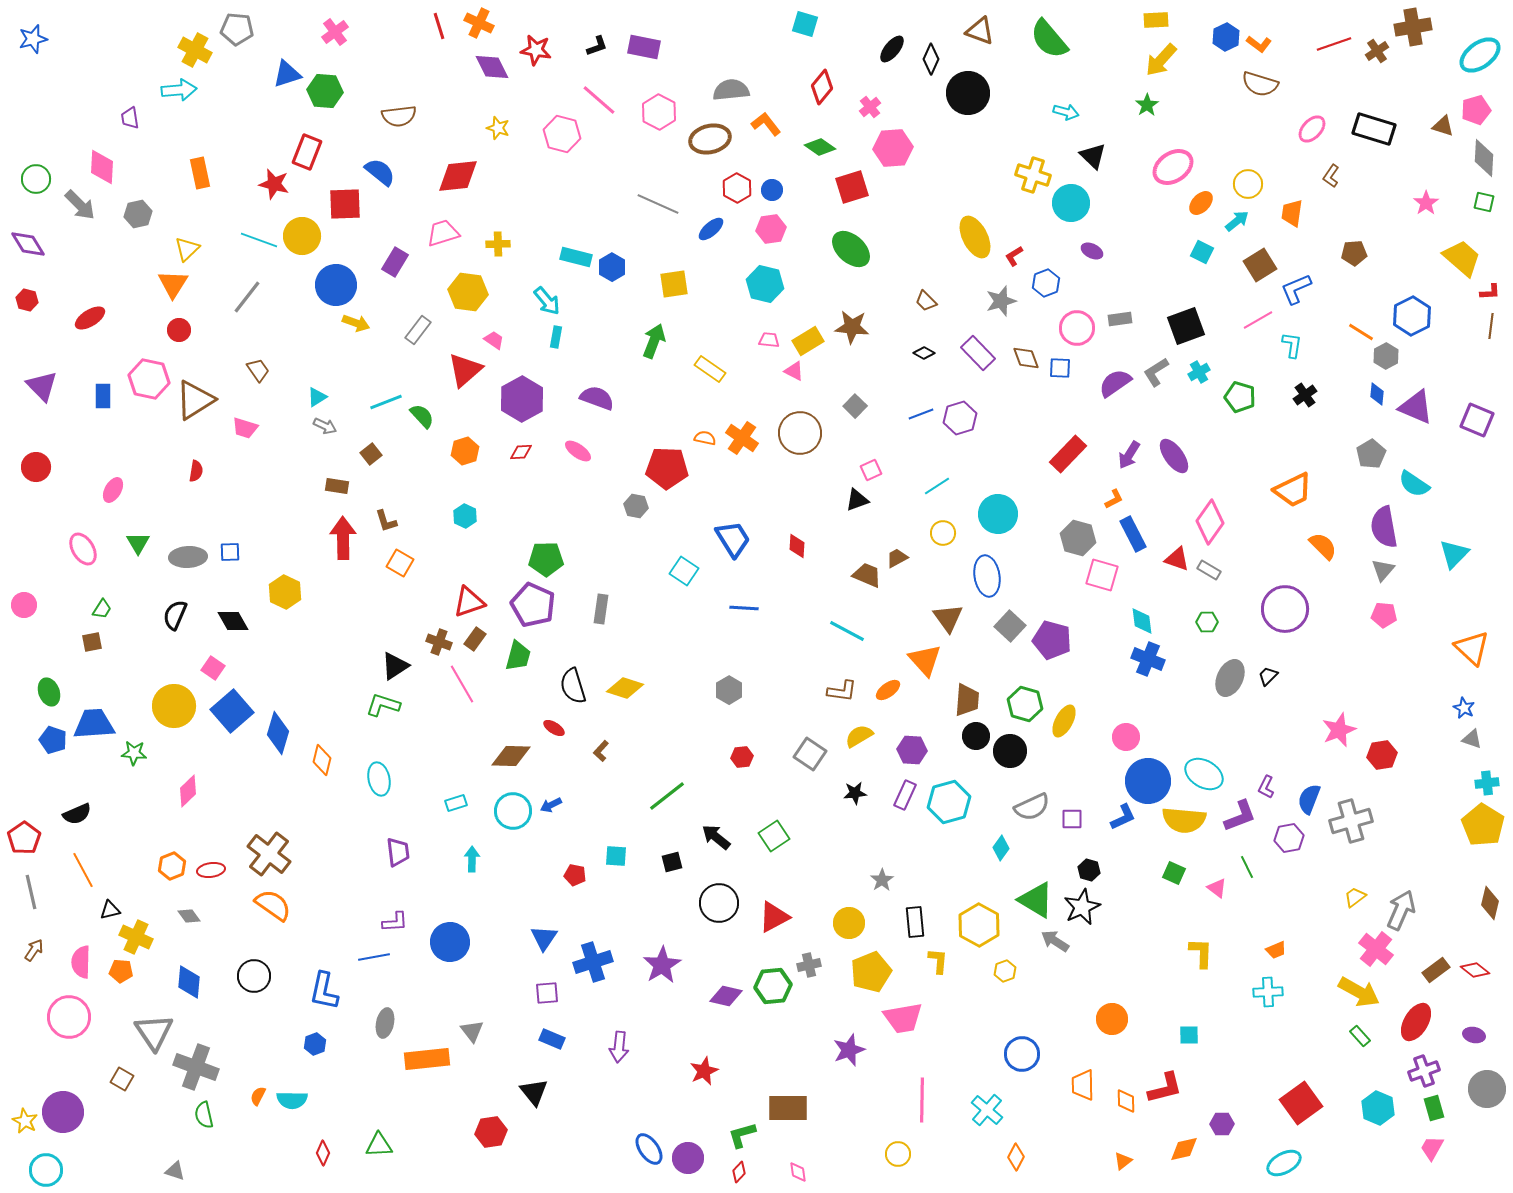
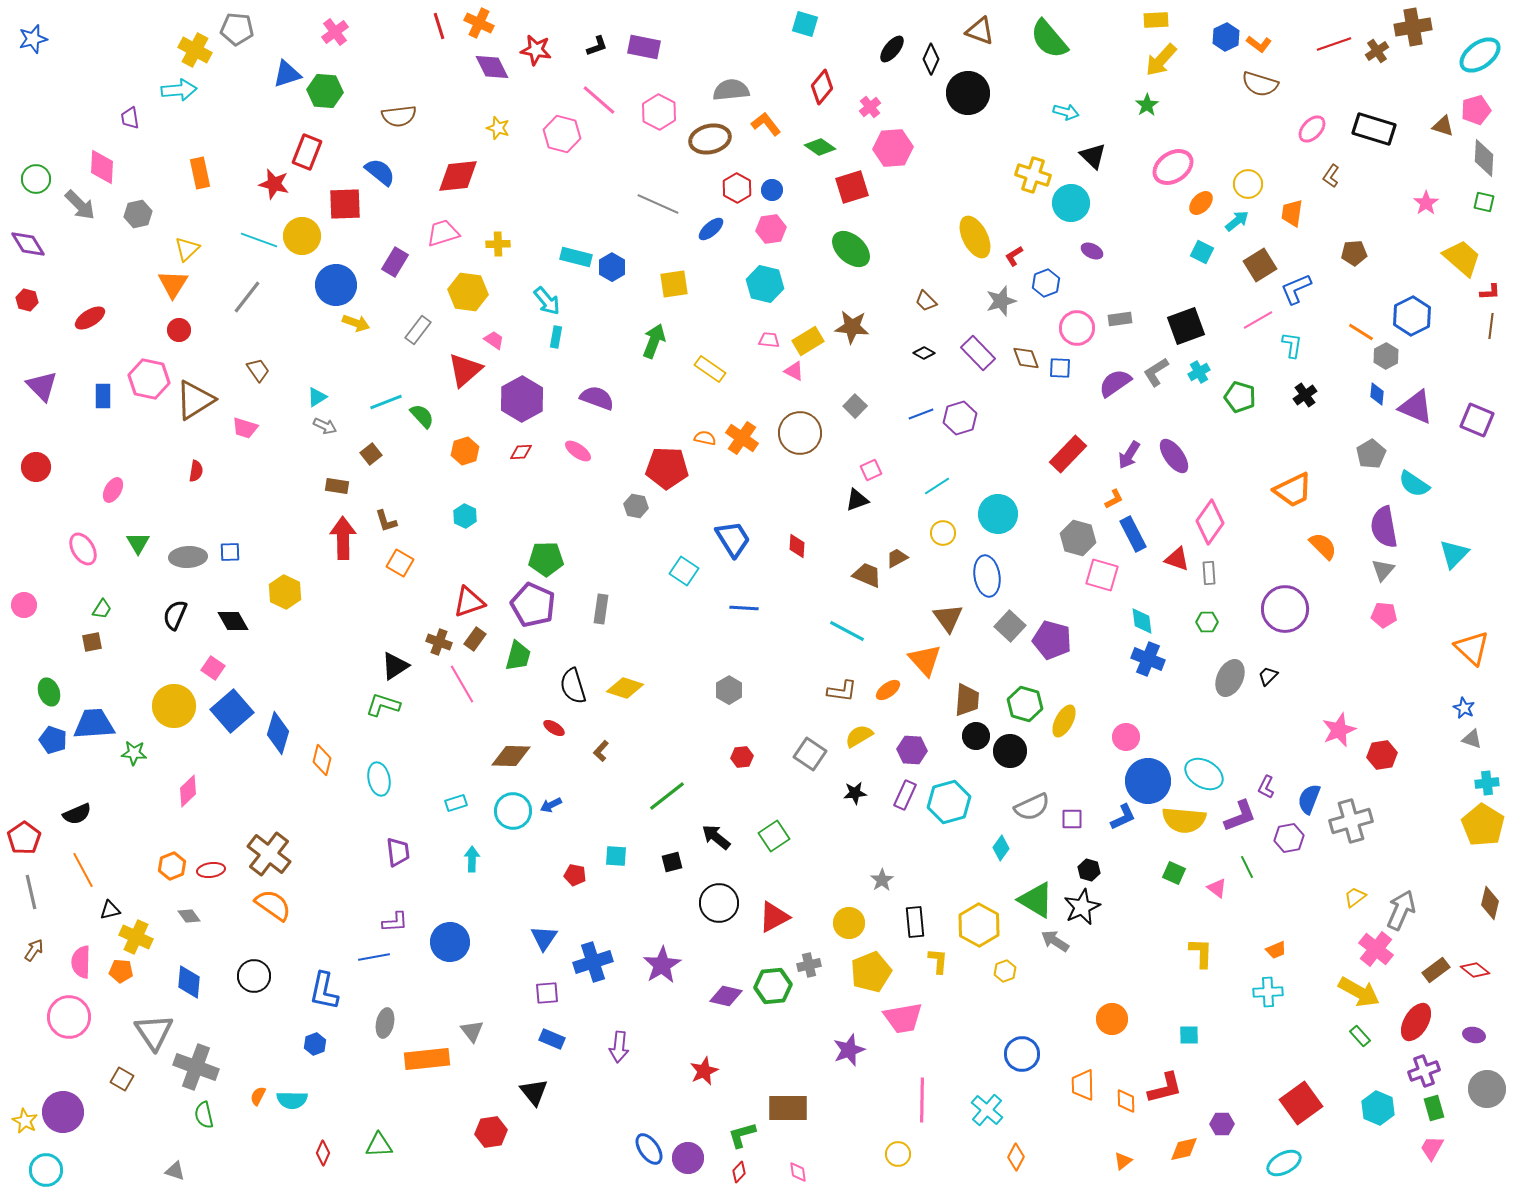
gray rectangle at (1209, 570): moved 3 px down; rotated 55 degrees clockwise
